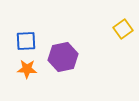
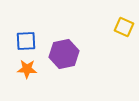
yellow square: moved 1 px right, 2 px up; rotated 30 degrees counterclockwise
purple hexagon: moved 1 px right, 3 px up
